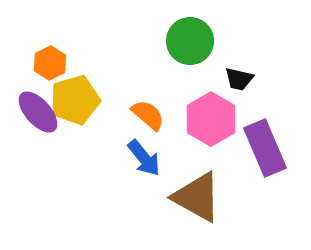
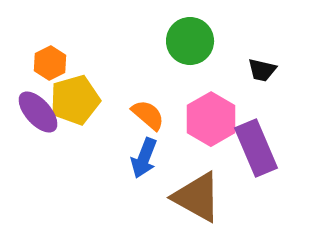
black trapezoid: moved 23 px right, 9 px up
purple rectangle: moved 9 px left
blue arrow: rotated 60 degrees clockwise
